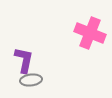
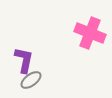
gray ellipse: rotated 30 degrees counterclockwise
